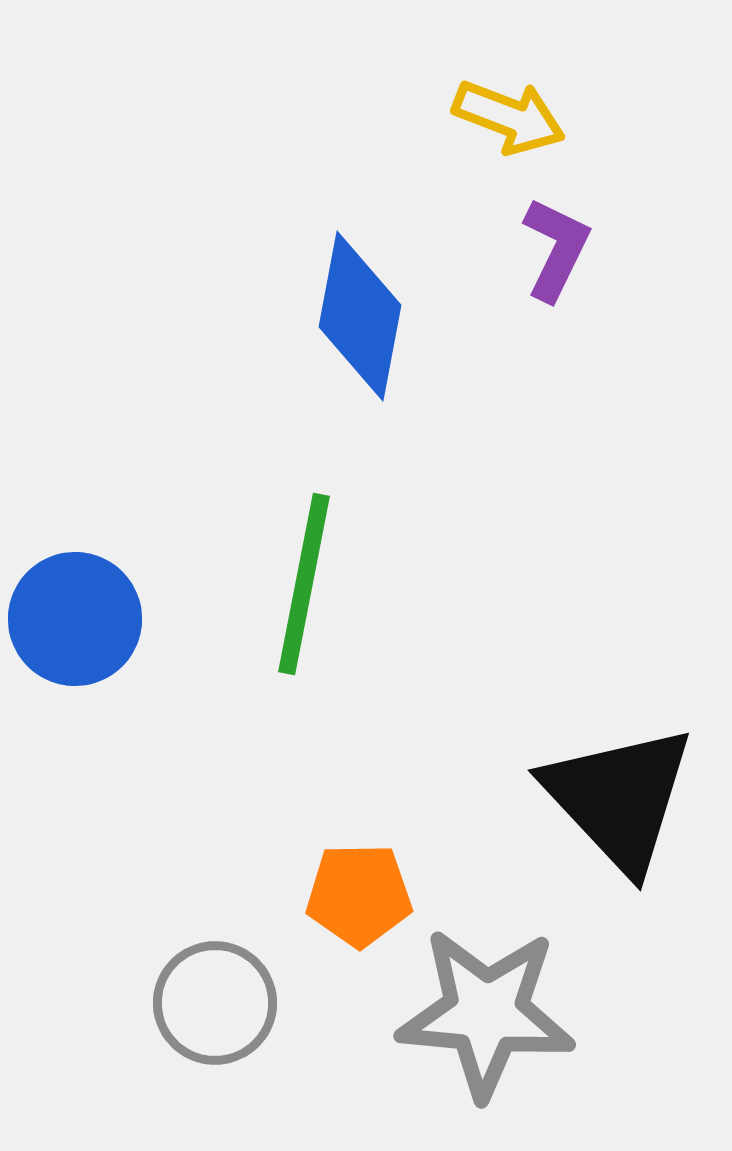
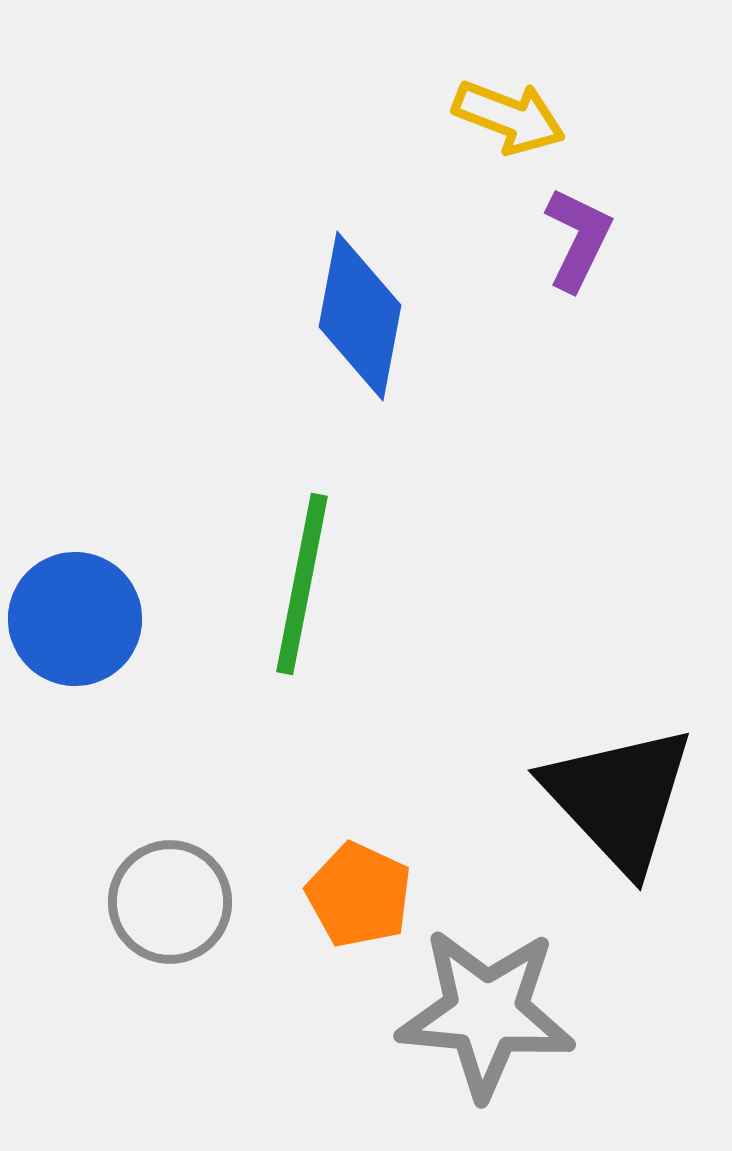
purple L-shape: moved 22 px right, 10 px up
green line: moved 2 px left
orange pentagon: rotated 26 degrees clockwise
gray circle: moved 45 px left, 101 px up
